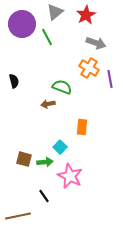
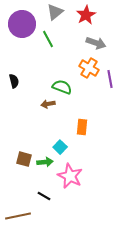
green line: moved 1 px right, 2 px down
black line: rotated 24 degrees counterclockwise
